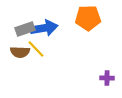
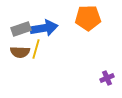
gray rectangle: moved 4 px left
yellow line: rotated 60 degrees clockwise
purple cross: rotated 24 degrees counterclockwise
